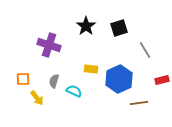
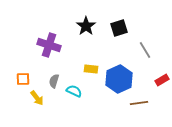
red rectangle: rotated 16 degrees counterclockwise
